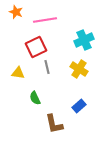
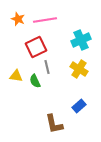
orange star: moved 2 px right, 7 px down
cyan cross: moved 3 px left
yellow triangle: moved 2 px left, 3 px down
green semicircle: moved 17 px up
